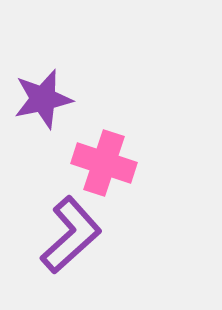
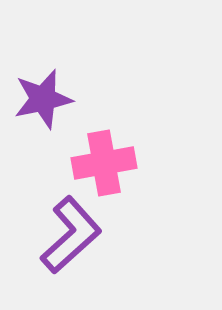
pink cross: rotated 28 degrees counterclockwise
